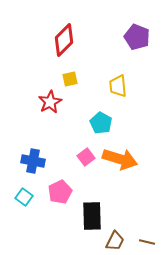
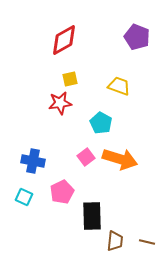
red diamond: rotated 16 degrees clockwise
yellow trapezoid: moved 1 px right; rotated 115 degrees clockwise
red star: moved 10 px right, 1 px down; rotated 20 degrees clockwise
pink pentagon: moved 2 px right
cyan square: rotated 12 degrees counterclockwise
brown trapezoid: rotated 20 degrees counterclockwise
